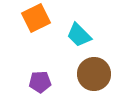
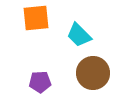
orange square: rotated 20 degrees clockwise
brown circle: moved 1 px left, 1 px up
